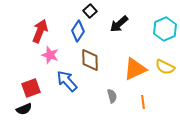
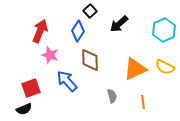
cyan hexagon: moved 1 px left, 1 px down
